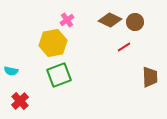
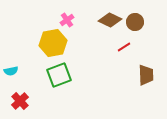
cyan semicircle: rotated 24 degrees counterclockwise
brown trapezoid: moved 4 px left, 2 px up
